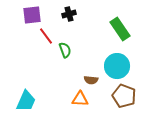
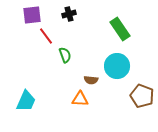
green semicircle: moved 5 px down
brown pentagon: moved 18 px right
